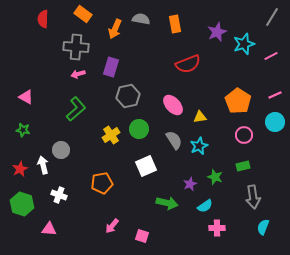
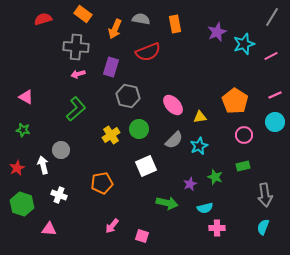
red semicircle at (43, 19): rotated 72 degrees clockwise
red semicircle at (188, 64): moved 40 px left, 12 px up
gray hexagon at (128, 96): rotated 25 degrees clockwise
orange pentagon at (238, 101): moved 3 px left
gray semicircle at (174, 140): rotated 78 degrees clockwise
red star at (20, 169): moved 3 px left, 1 px up
gray arrow at (253, 197): moved 12 px right, 2 px up
cyan semicircle at (205, 206): moved 2 px down; rotated 21 degrees clockwise
